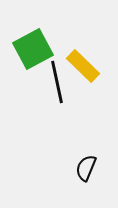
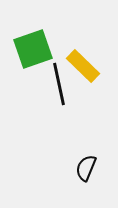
green square: rotated 9 degrees clockwise
black line: moved 2 px right, 2 px down
